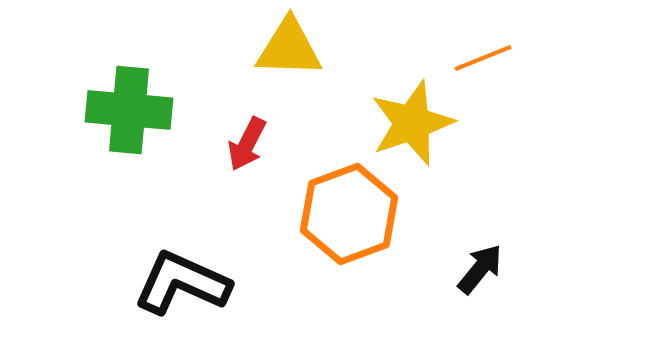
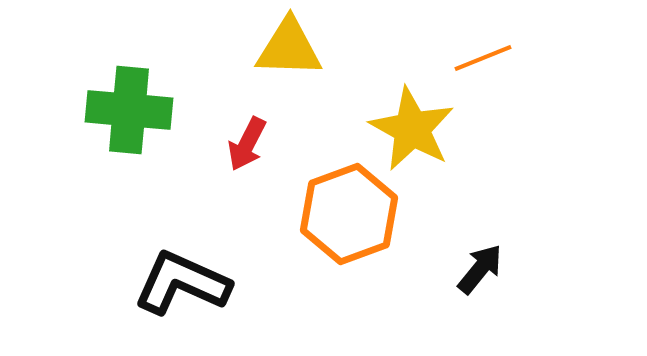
yellow star: moved 6 px down; rotated 24 degrees counterclockwise
